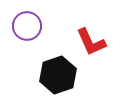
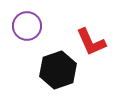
black hexagon: moved 5 px up
